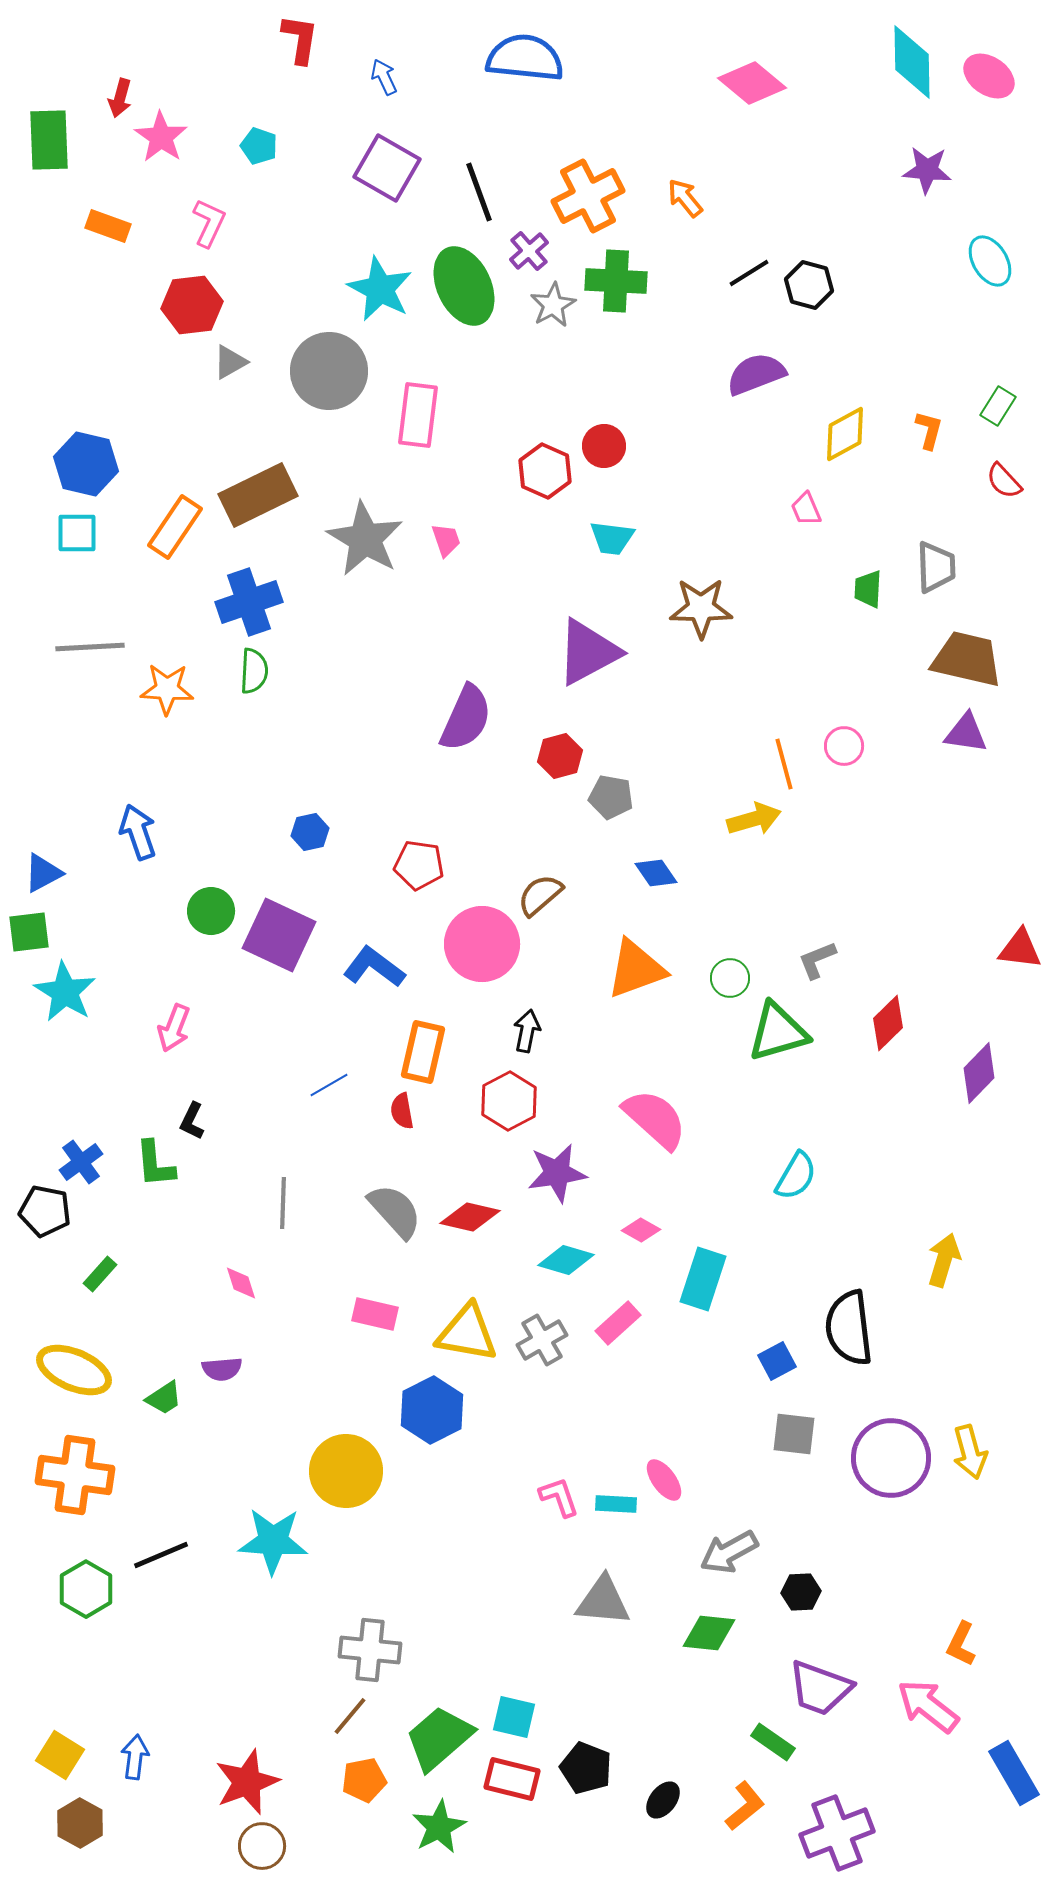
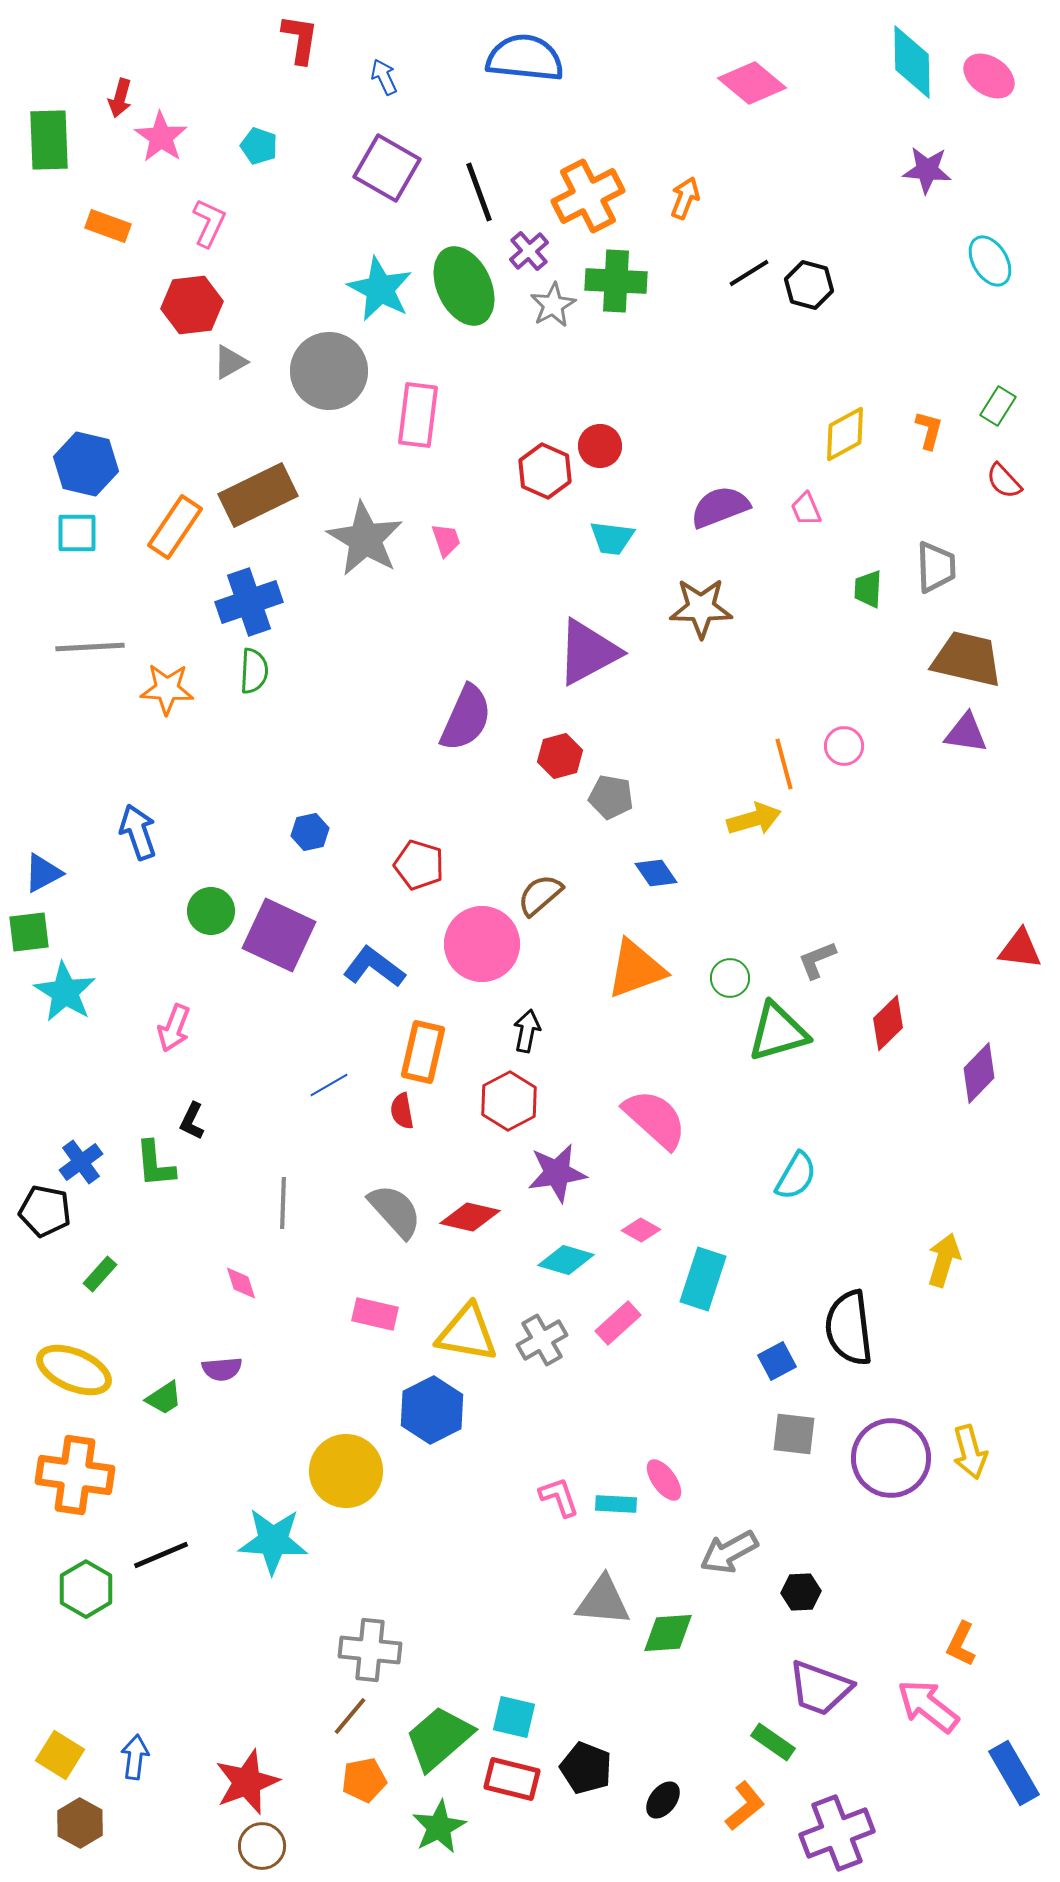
orange arrow at (685, 198): rotated 60 degrees clockwise
purple semicircle at (756, 374): moved 36 px left, 133 px down
red circle at (604, 446): moved 4 px left
red pentagon at (419, 865): rotated 9 degrees clockwise
green diamond at (709, 1633): moved 41 px left; rotated 10 degrees counterclockwise
